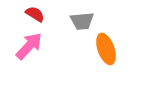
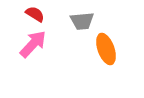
pink arrow: moved 4 px right, 2 px up
